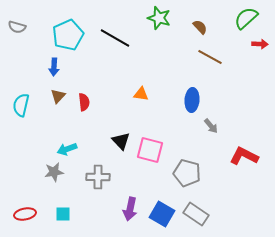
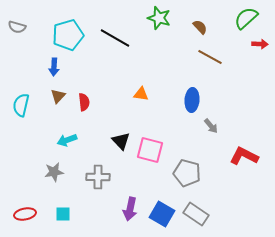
cyan pentagon: rotated 8 degrees clockwise
cyan arrow: moved 9 px up
